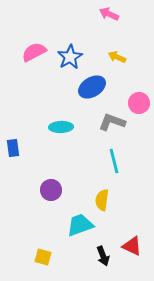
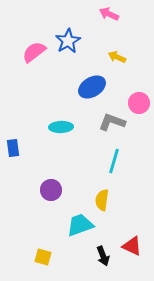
pink semicircle: rotated 10 degrees counterclockwise
blue star: moved 2 px left, 16 px up
cyan line: rotated 30 degrees clockwise
